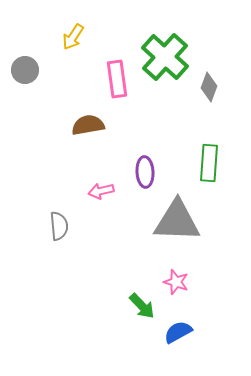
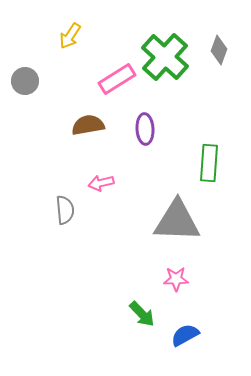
yellow arrow: moved 3 px left, 1 px up
gray circle: moved 11 px down
pink rectangle: rotated 66 degrees clockwise
gray diamond: moved 10 px right, 37 px up
purple ellipse: moved 43 px up
pink arrow: moved 8 px up
gray semicircle: moved 6 px right, 16 px up
pink star: moved 3 px up; rotated 20 degrees counterclockwise
green arrow: moved 8 px down
blue semicircle: moved 7 px right, 3 px down
